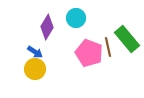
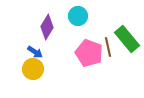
cyan circle: moved 2 px right, 2 px up
yellow circle: moved 2 px left
